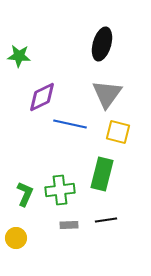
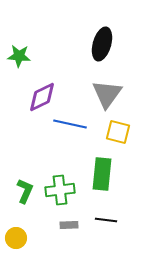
green rectangle: rotated 8 degrees counterclockwise
green L-shape: moved 3 px up
black line: rotated 15 degrees clockwise
